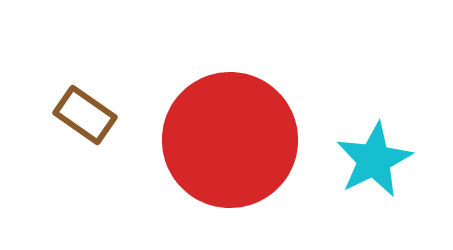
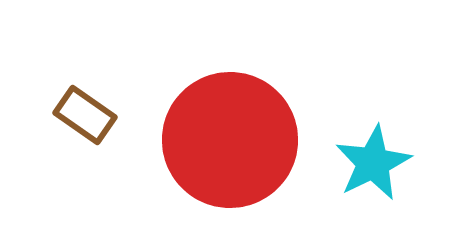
cyan star: moved 1 px left, 3 px down
